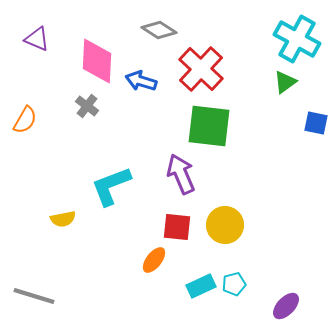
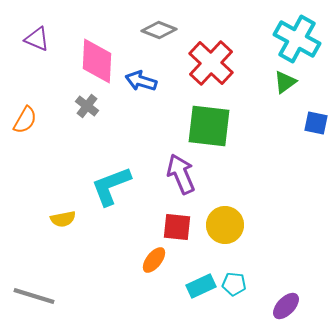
gray diamond: rotated 12 degrees counterclockwise
red cross: moved 10 px right, 6 px up
cyan pentagon: rotated 20 degrees clockwise
